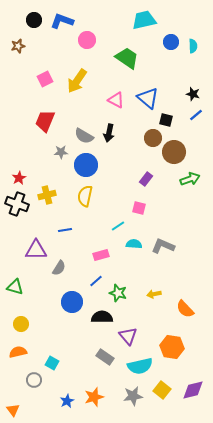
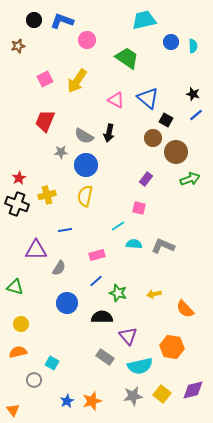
black square at (166, 120): rotated 16 degrees clockwise
brown circle at (174, 152): moved 2 px right
pink rectangle at (101, 255): moved 4 px left
blue circle at (72, 302): moved 5 px left, 1 px down
yellow square at (162, 390): moved 4 px down
orange star at (94, 397): moved 2 px left, 4 px down
